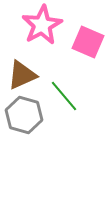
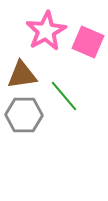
pink star: moved 4 px right, 6 px down
brown triangle: rotated 16 degrees clockwise
gray hexagon: rotated 15 degrees counterclockwise
